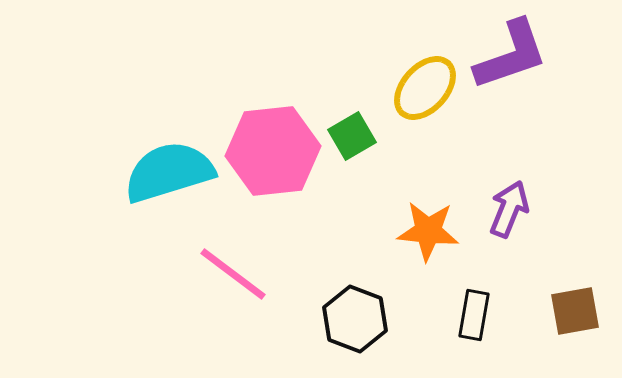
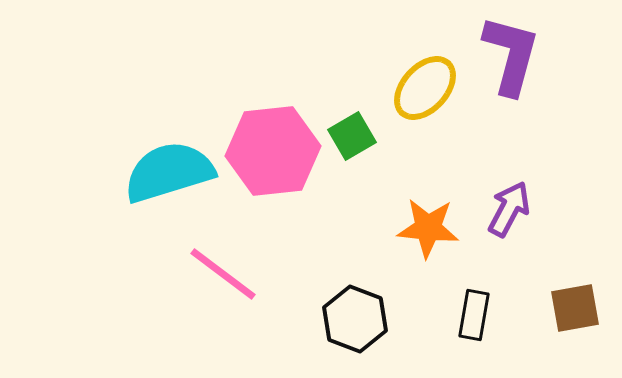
purple L-shape: rotated 56 degrees counterclockwise
purple arrow: rotated 6 degrees clockwise
orange star: moved 3 px up
pink line: moved 10 px left
brown square: moved 3 px up
